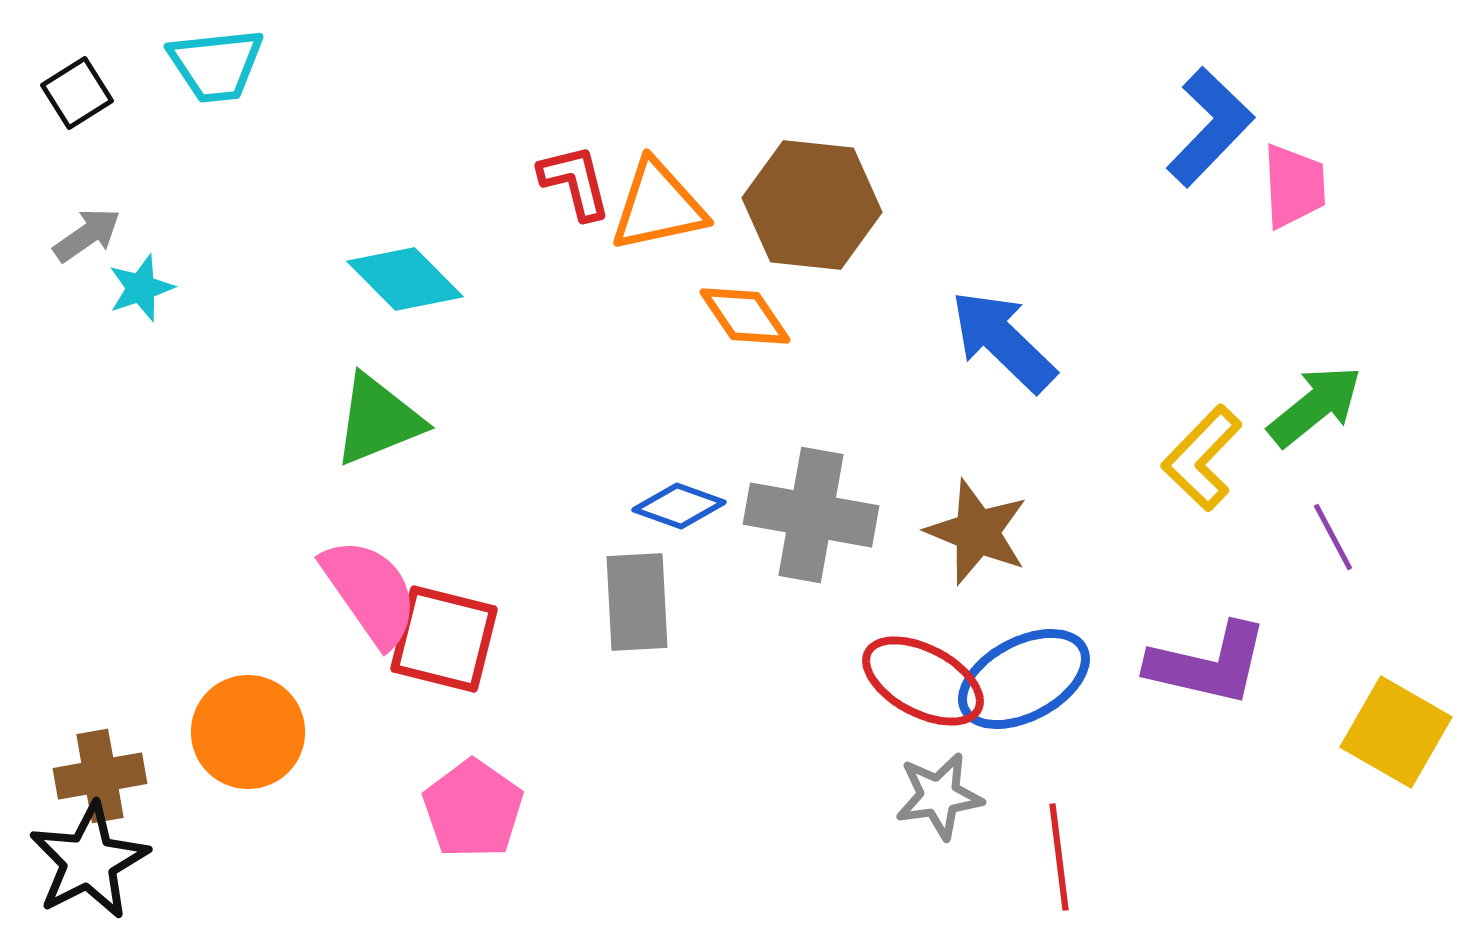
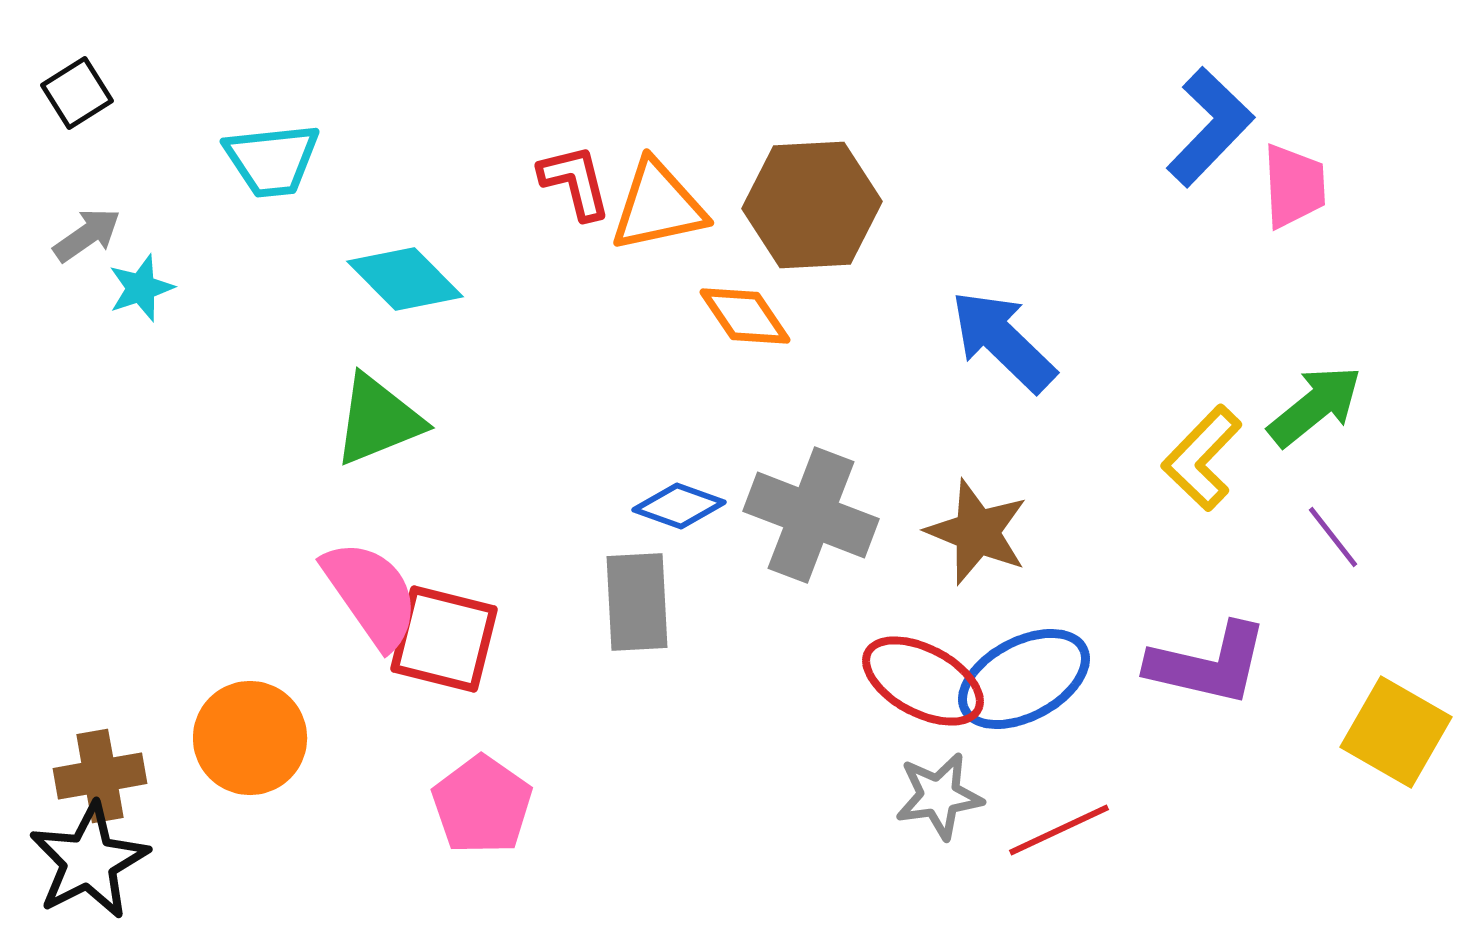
cyan trapezoid: moved 56 px right, 95 px down
brown hexagon: rotated 9 degrees counterclockwise
gray cross: rotated 11 degrees clockwise
purple line: rotated 10 degrees counterclockwise
pink semicircle: moved 1 px right, 2 px down
orange circle: moved 2 px right, 6 px down
pink pentagon: moved 9 px right, 4 px up
red line: moved 27 px up; rotated 72 degrees clockwise
